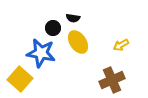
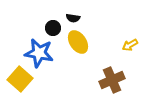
yellow arrow: moved 9 px right
blue star: moved 2 px left
